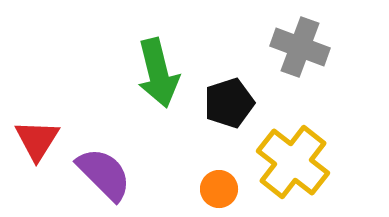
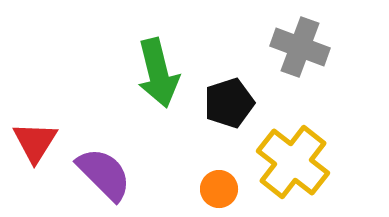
red triangle: moved 2 px left, 2 px down
